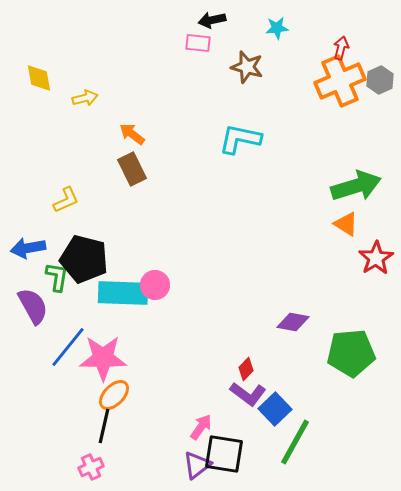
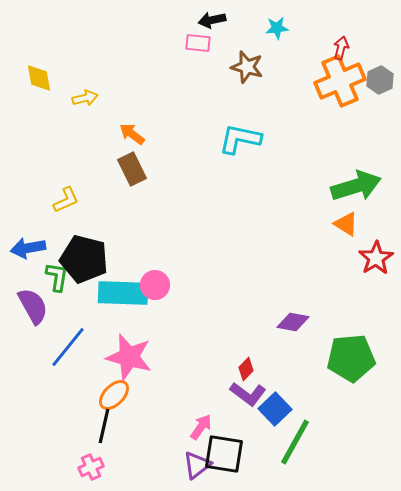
green pentagon: moved 5 px down
pink star: moved 26 px right, 1 px up; rotated 15 degrees clockwise
